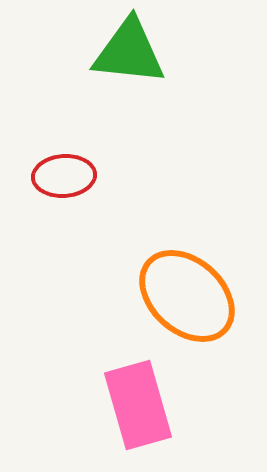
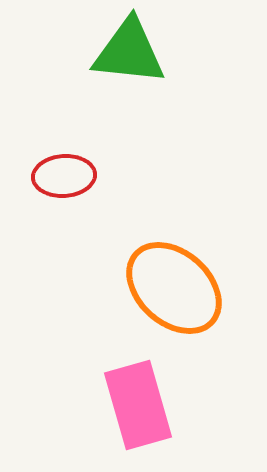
orange ellipse: moved 13 px left, 8 px up
